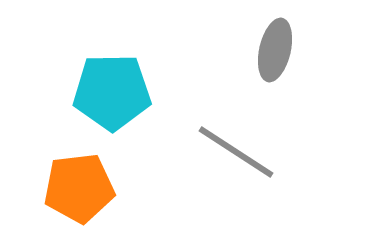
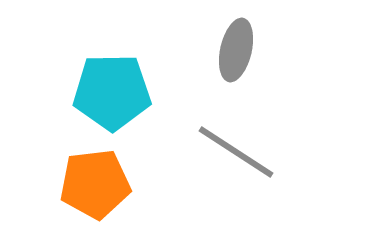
gray ellipse: moved 39 px left
orange pentagon: moved 16 px right, 4 px up
